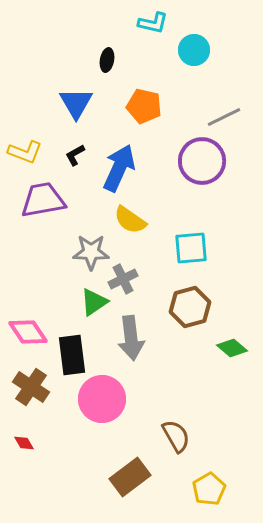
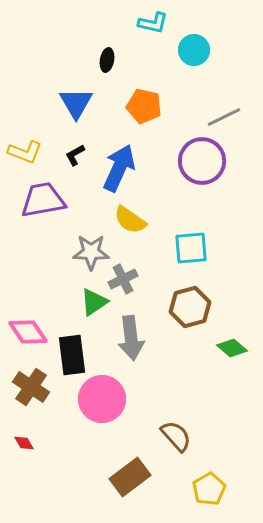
brown semicircle: rotated 12 degrees counterclockwise
